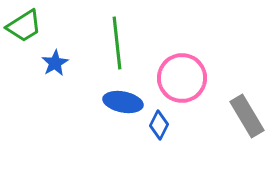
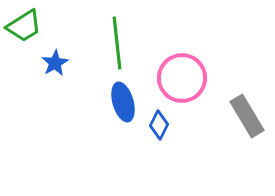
blue ellipse: rotated 63 degrees clockwise
